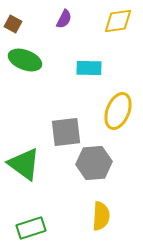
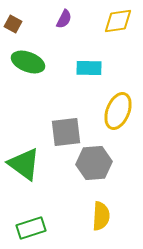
green ellipse: moved 3 px right, 2 px down
